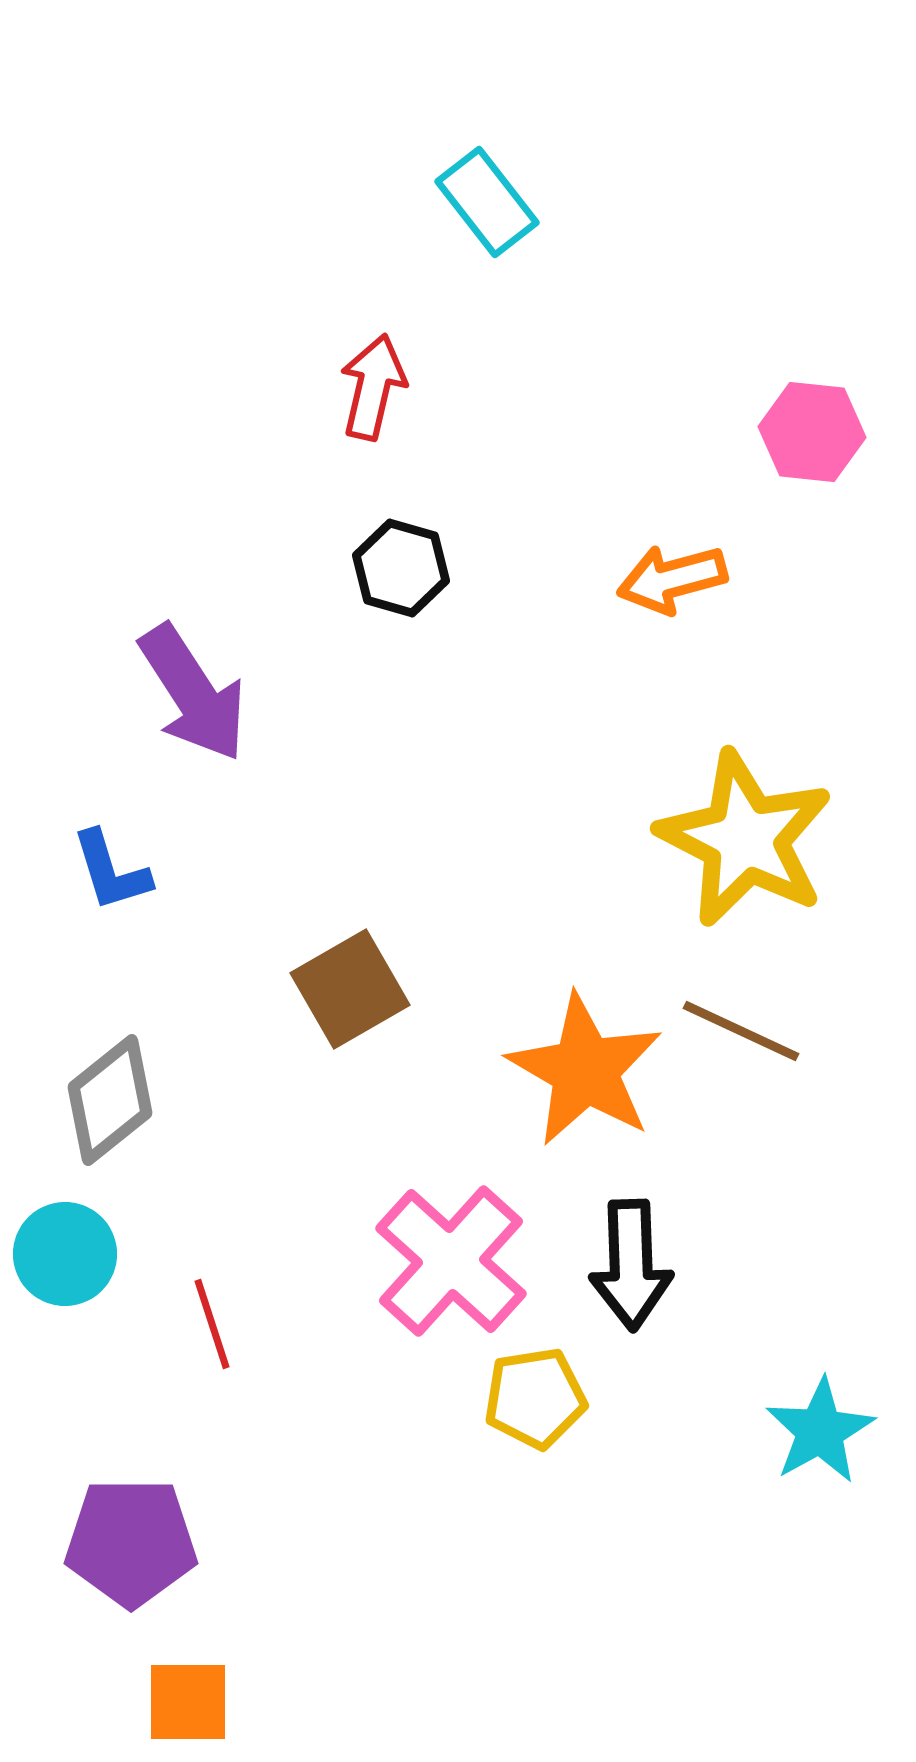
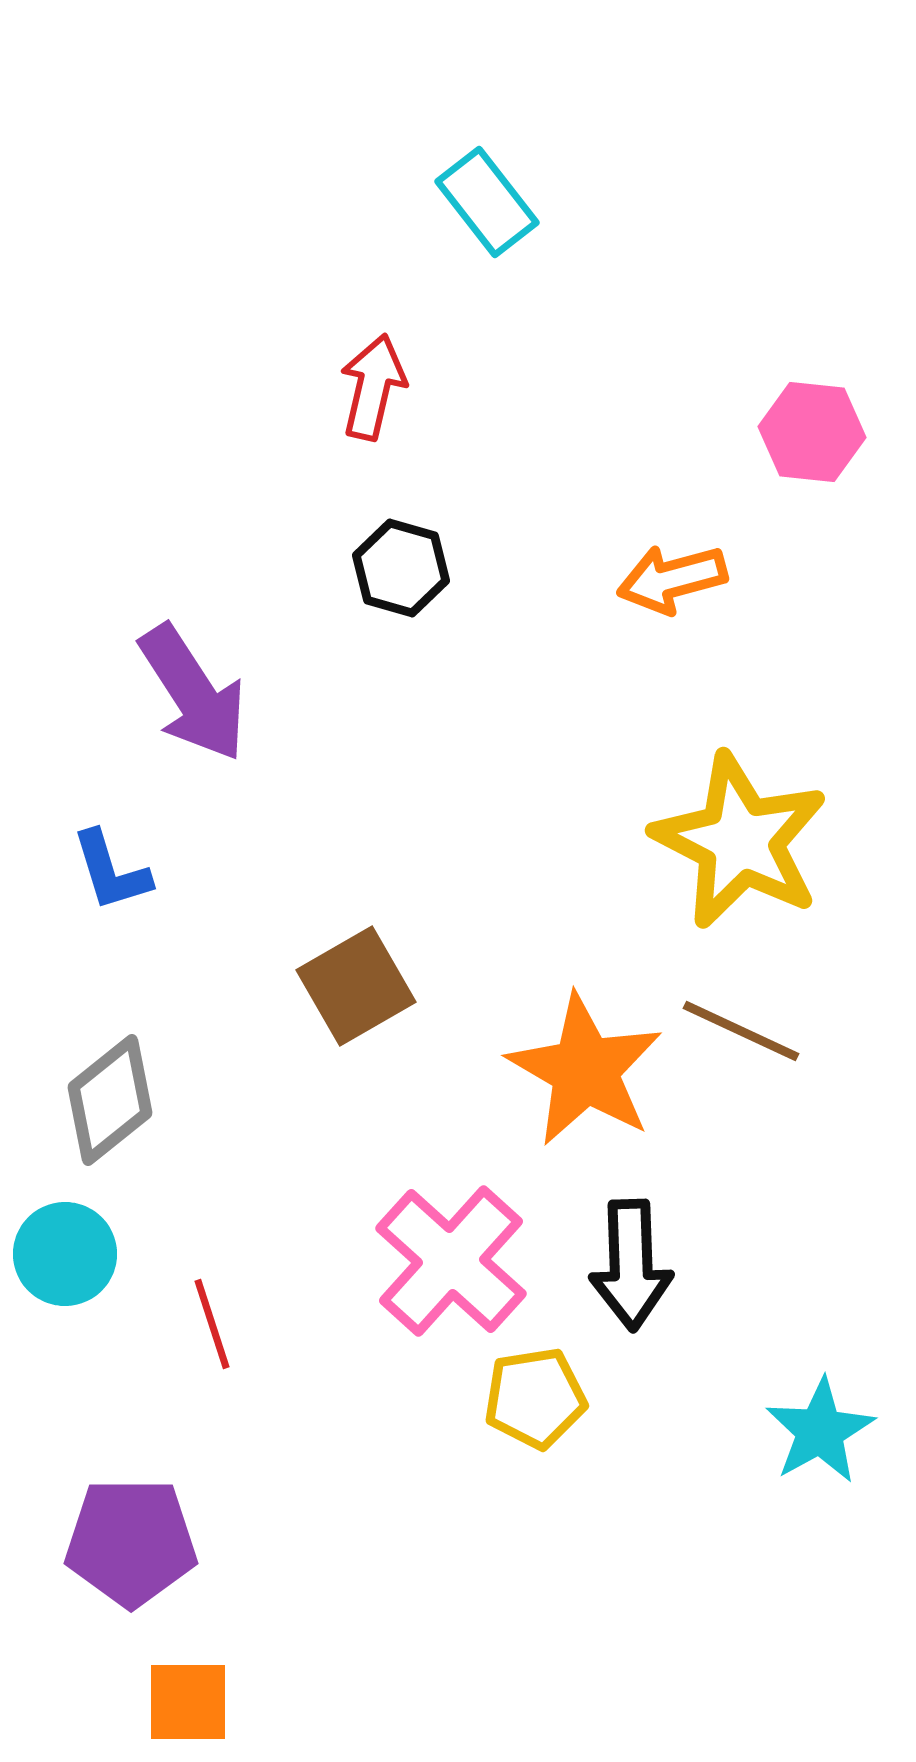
yellow star: moved 5 px left, 2 px down
brown square: moved 6 px right, 3 px up
